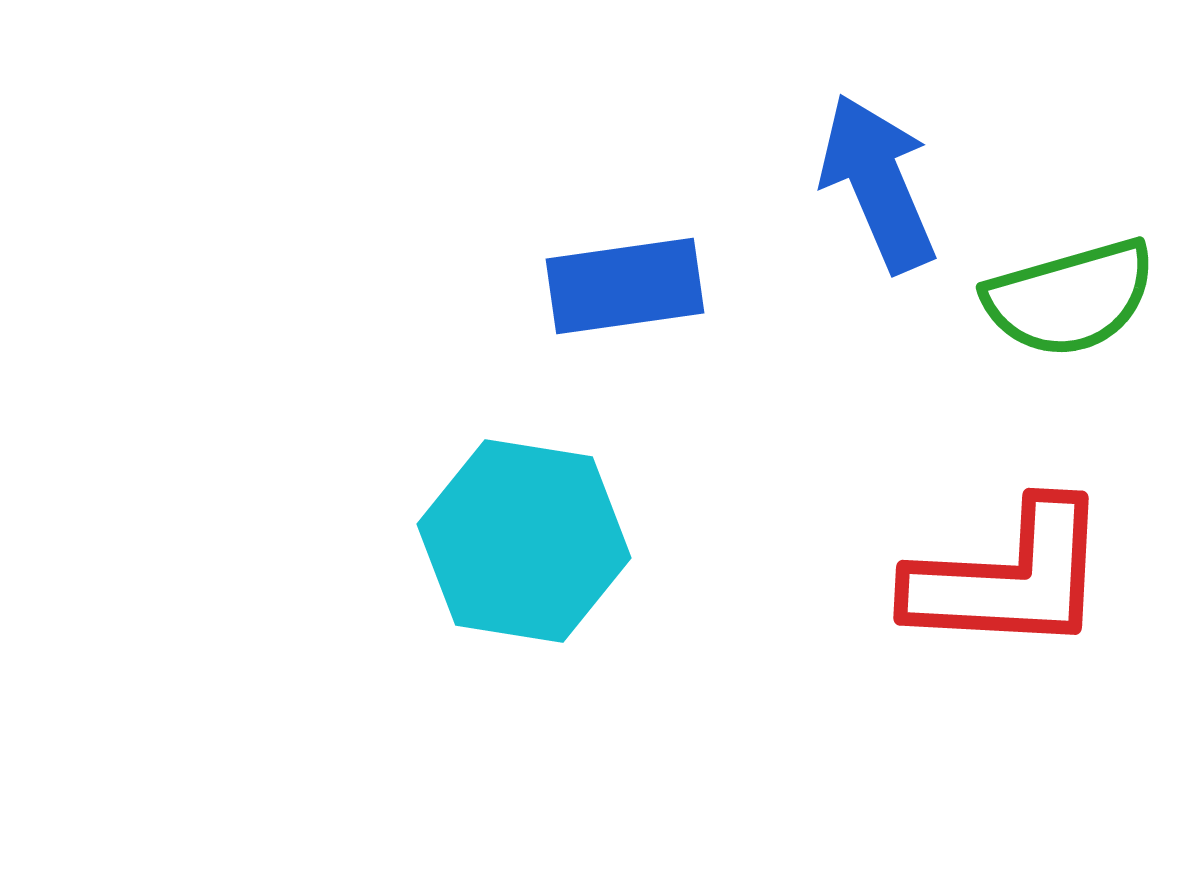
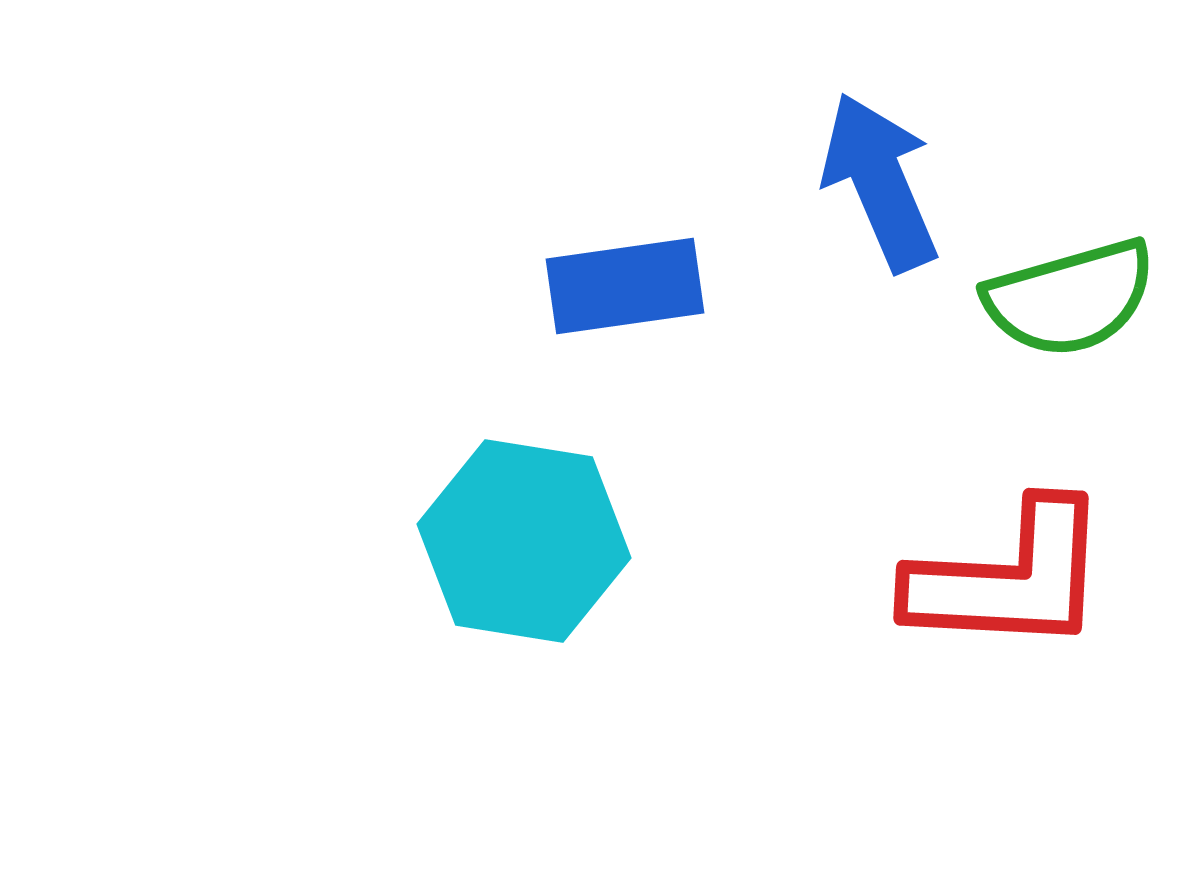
blue arrow: moved 2 px right, 1 px up
